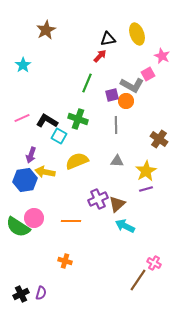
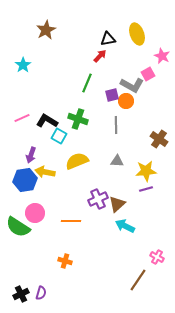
yellow star: rotated 25 degrees clockwise
pink circle: moved 1 px right, 5 px up
pink cross: moved 3 px right, 6 px up
